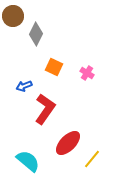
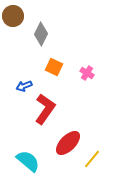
gray diamond: moved 5 px right
